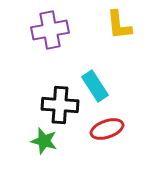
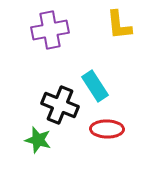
black cross: rotated 18 degrees clockwise
red ellipse: rotated 20 degrees clockwise
green star: moved 6 px left, 1 px up
